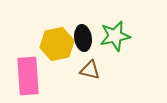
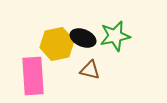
black ellipse: rotated 60 degrees counterclockwise
pink rectangle: moved 5 px right
